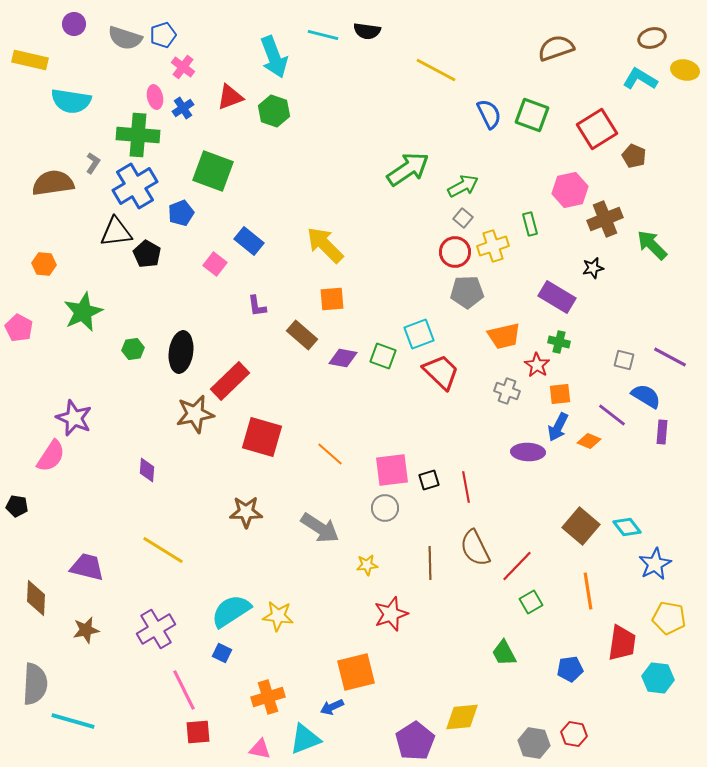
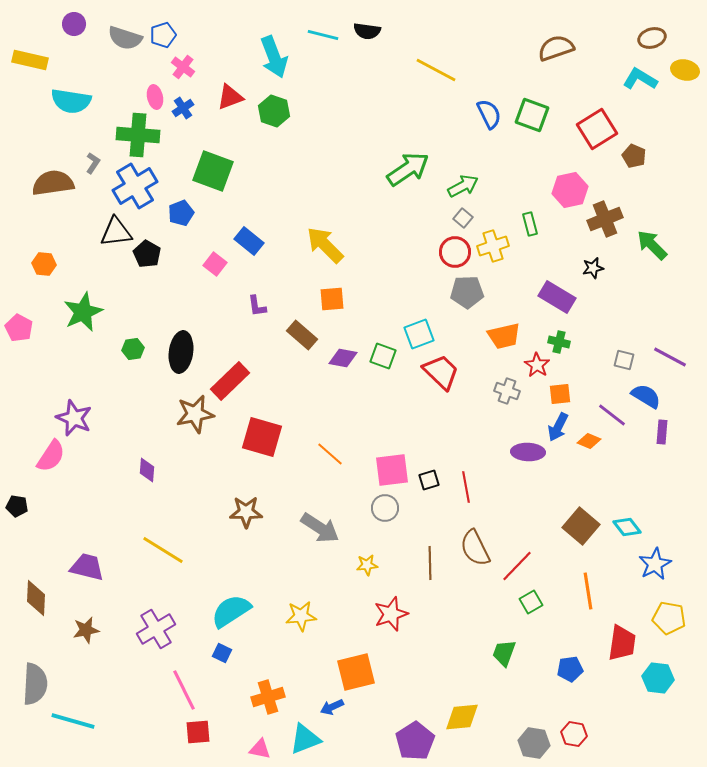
yellow star at (278, 616): moved 23 px right; rotated 12 degrees counterclockwise
green trapezoid at (504, 653): rotated 48 degrees clockwise
